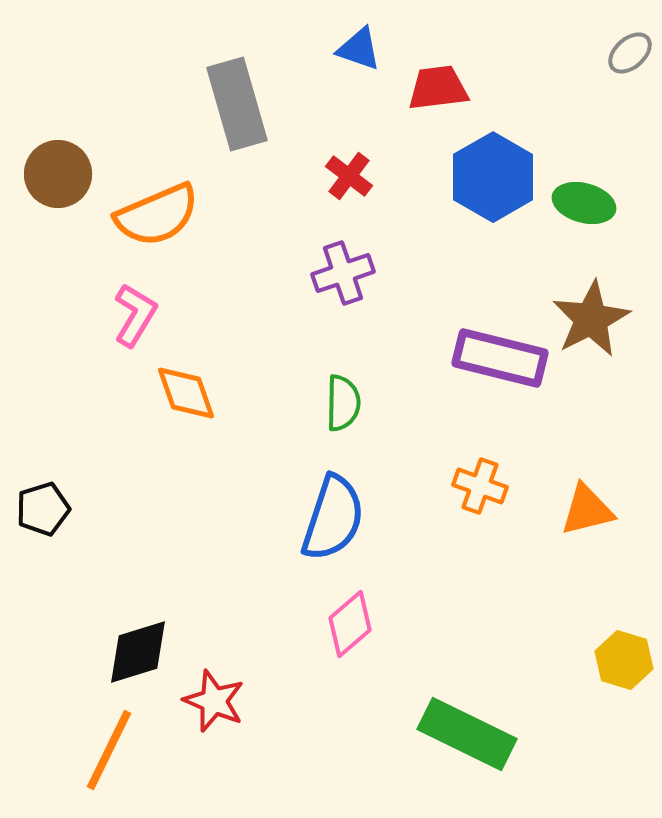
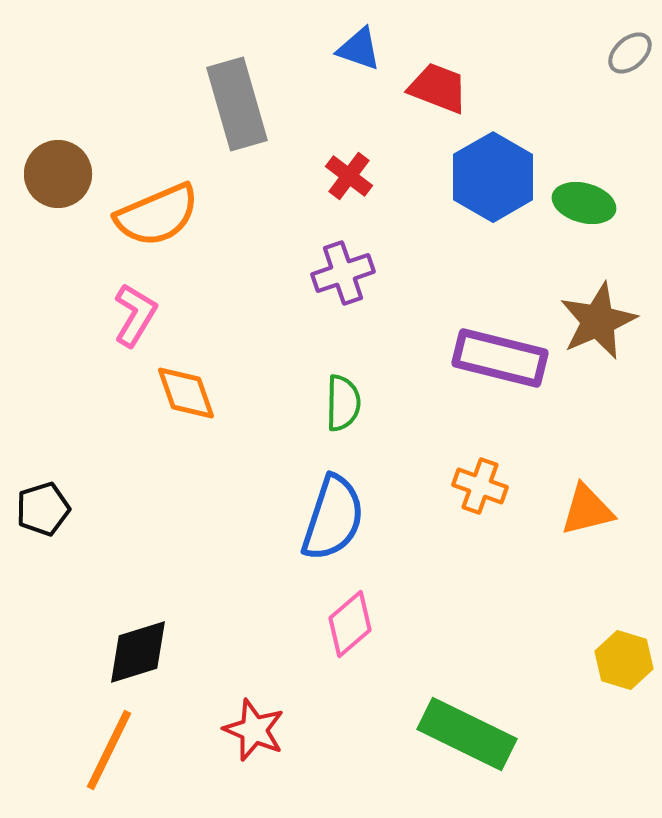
red trapezoid: rotated 28 degrees clockwise
brown star: moved 7 px right, 2 px down; rotated 4 degrees clockwise
red star: moved 40 px right, 29 px down
